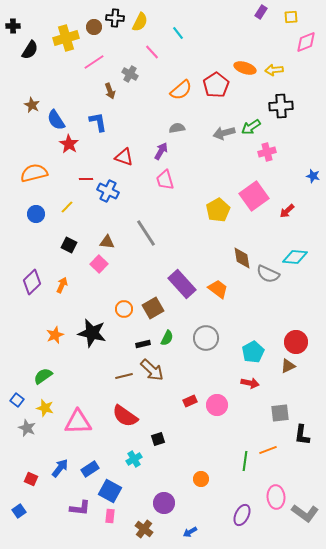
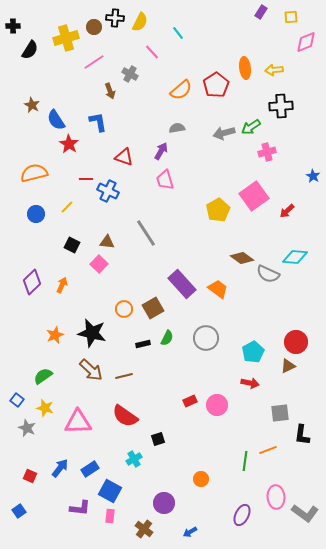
orange ellipse at (245, 68): rotated 65 degrees clockwise
blue star at (313, 176): rotated 16 degrees clockwise
black square at (69, 245): moved 3 px right
brown diamond at (242, 258): rotated 45 degrees counterclockwise
brown arrow at (152, 370): moved 61 px left
red square at (31, 479): moved 1 px left, 3 px up
